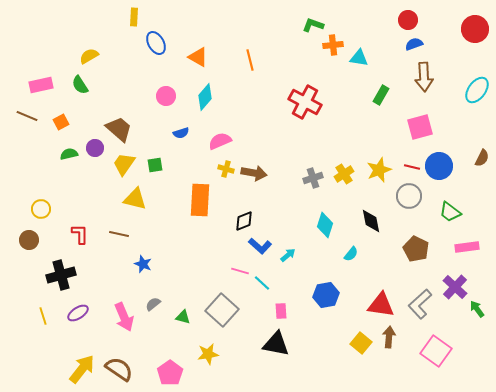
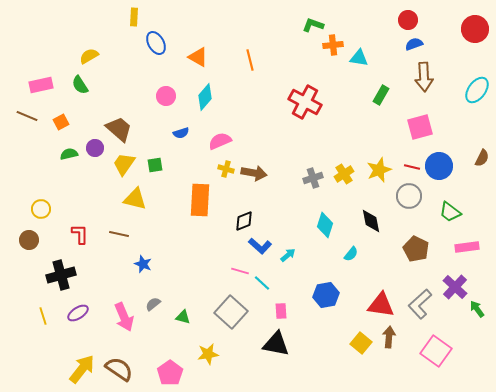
gray square at (222, 310): moved 9 px right, 2 px down
